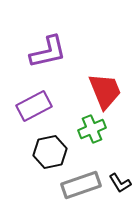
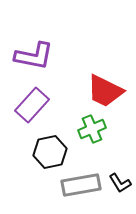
purple L-shape: moved 14 px left, 4 px down; rotated 24 degrees clockwise
red trapezoid: rotated 138 degrees clockwise
purple rectangle: moved 2 px left, 1 px up; rotated 20 degrees counterclockwise
gray rectangle: rotated 9 degrees clockwise
